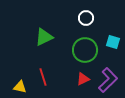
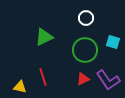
purple L-shape: rotated 100 degrees clockwise
